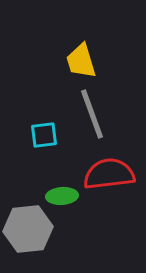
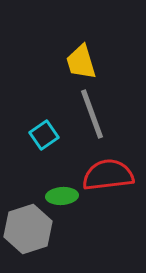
yellow trapezoid: moved 1 px down
cyan square: rotated 28 degrees counterclockwise
red semicircle: moved 1 px left, 1 px down
gray hexagon: rotated 12 degrees counterclockwise
